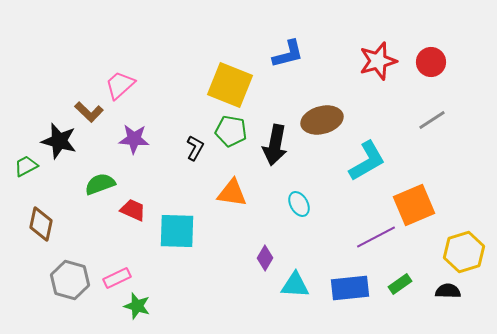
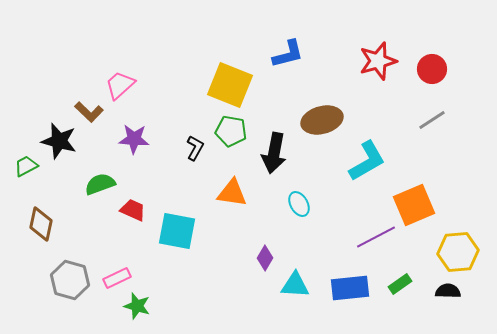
red circle: moved 1 px right, 7 px down
black arrow: moved 1 px left, 8 px down
cyan square: rotated 9 degrees clockwise
yellow hexagon: moved 6 px left; rotated 12 degrees clockwise
